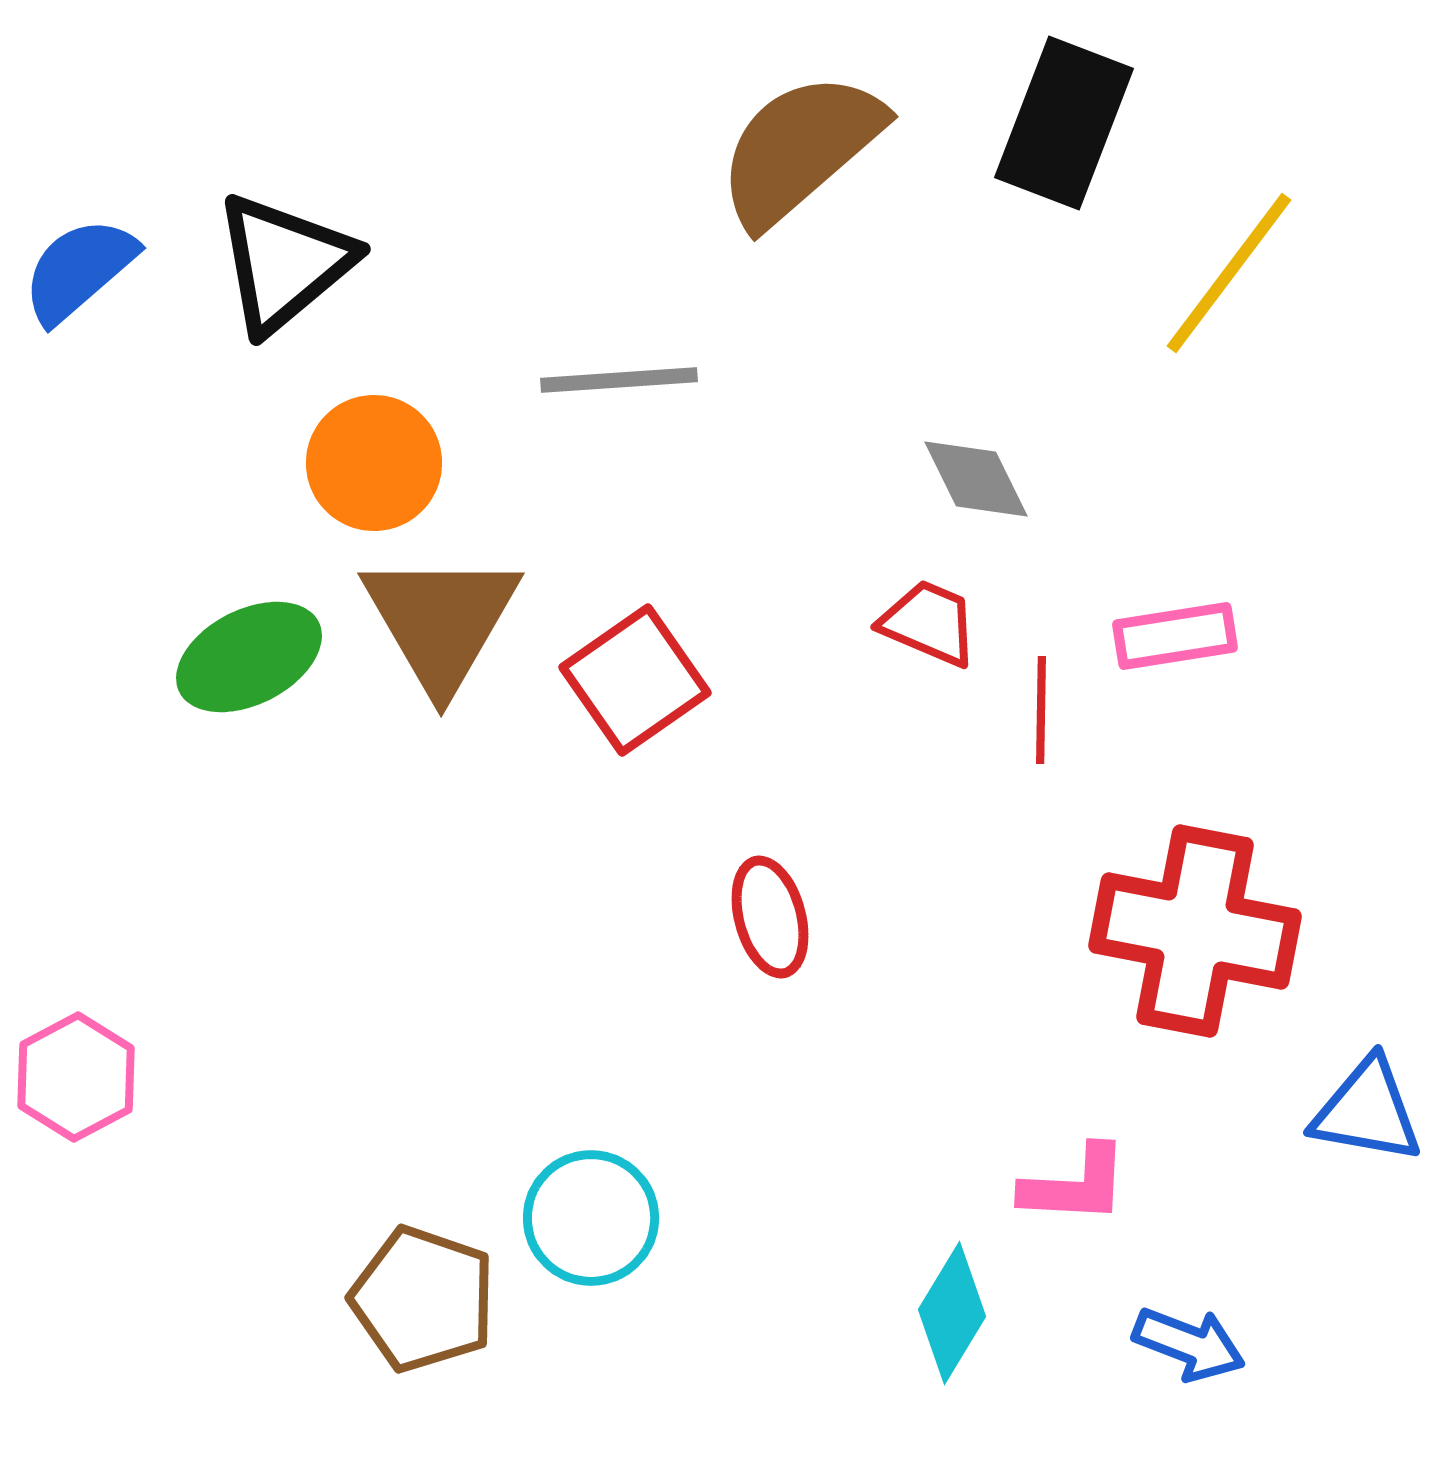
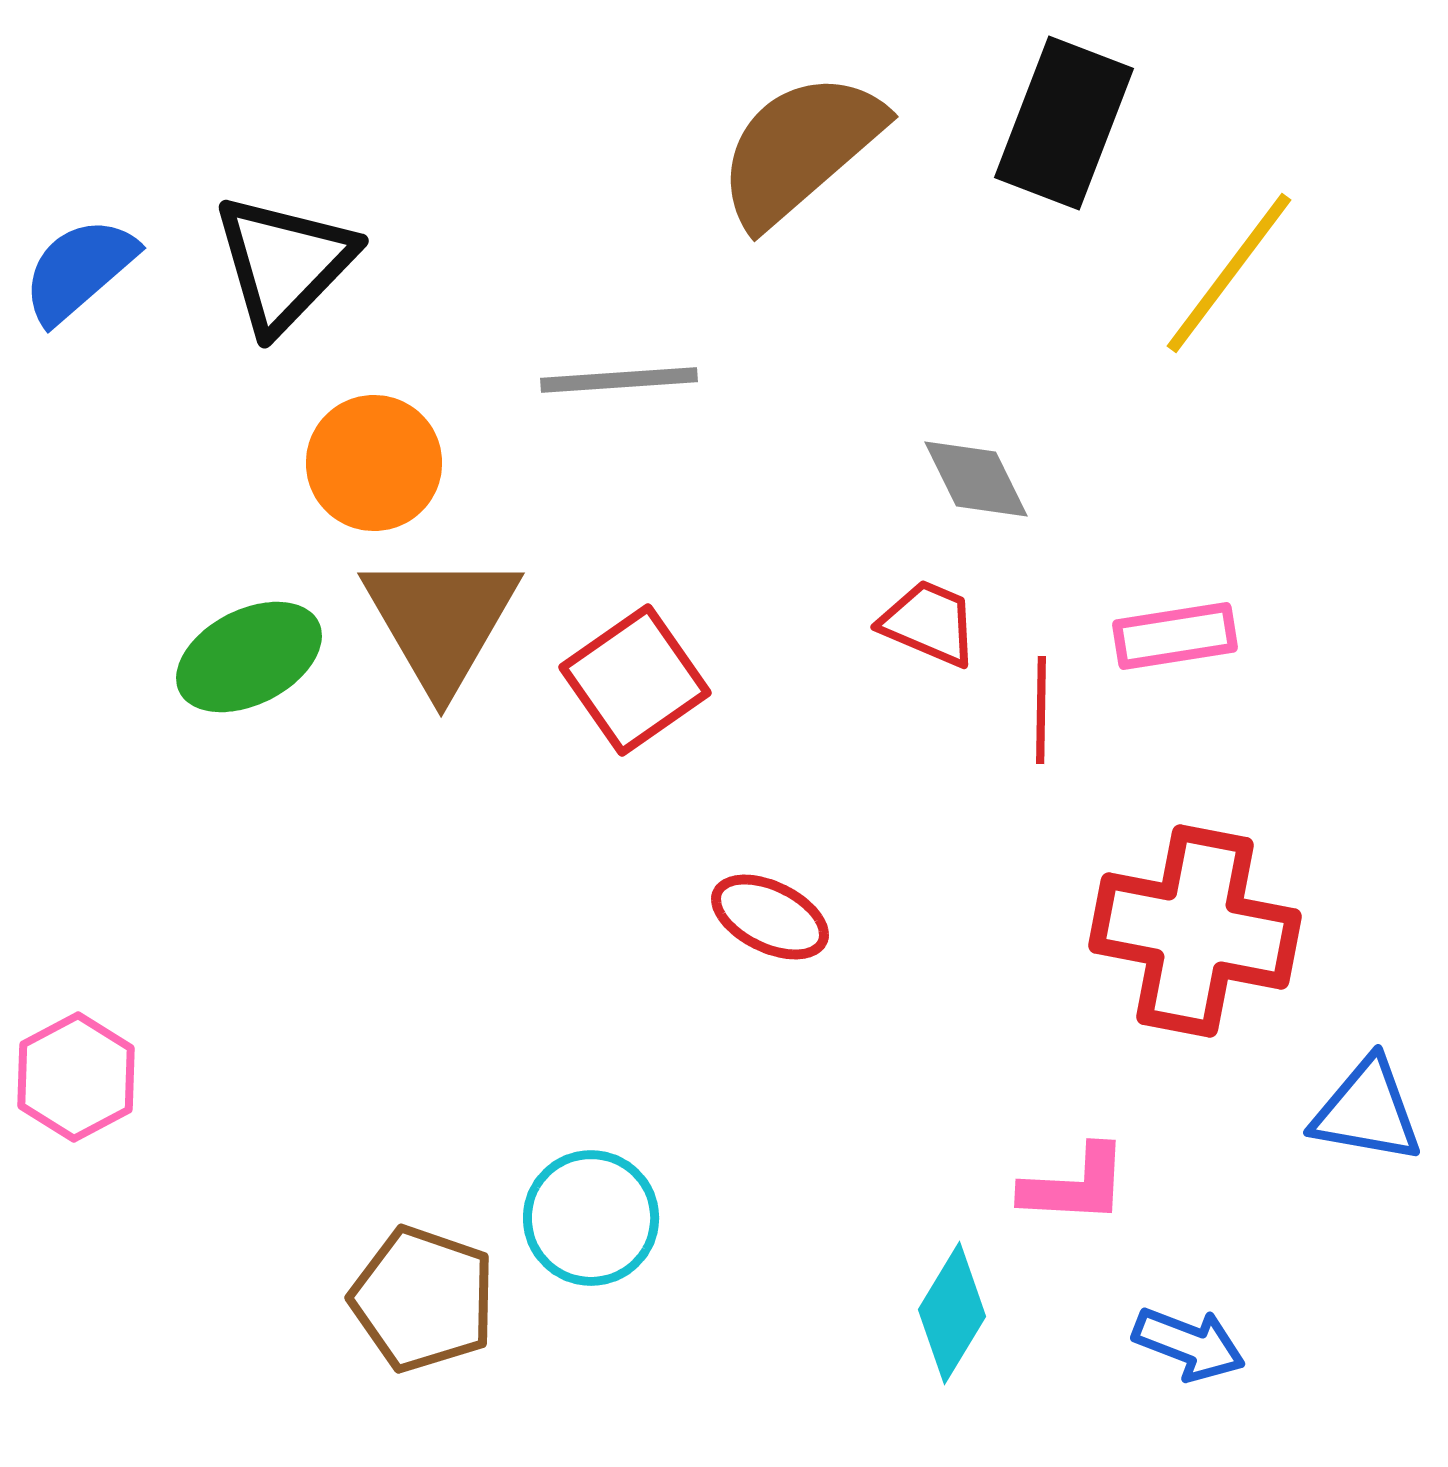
black triangle: rotated 6 degrees counterclockwise
red ellipse: rotated 49 degrees counterclockwise
